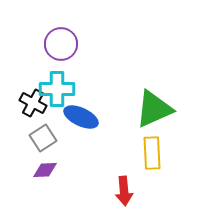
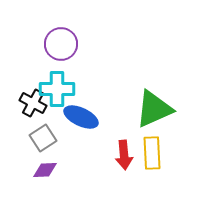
red arrow: moved 36 px up
